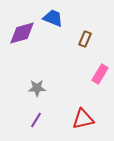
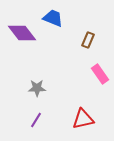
purple diamond: rotated 68 degrees clockwise
brown rectangle: moved 3 px right, 1 px down
pink rectangle: rotated 66 degrees counterclockwise
